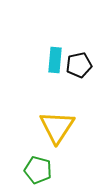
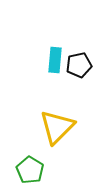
yellow triangle: rotated 12 degrees clockwise
green pentagon: moved 8 px left; rotated 16 degrees clockwise
